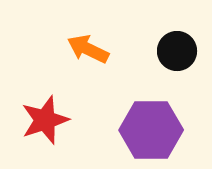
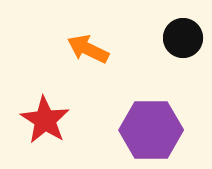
black circle: moved 6 px right, 13 px up
red star: rotated 21 degrees counterclockwise
